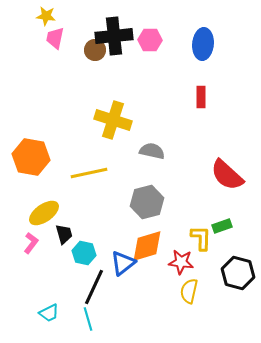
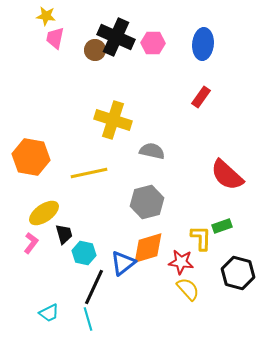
black cross: moved 2 px right, 1 px down; rotated 30 degrees clockwise
pink hexagon: moved 3 px right, 3 px down
red rectangle: rotated 35 degrees clockwise
orange diamond: moved 1 px right, 2 px down
yellow semicircle: moved 1 px left, 2 px up; rotated 125 degrees clockwise
